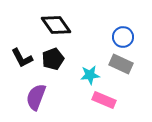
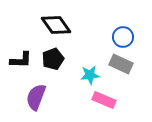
black L-shape: moved 1 px left, 2 px down; rotated 60 degrees counterclockwise
